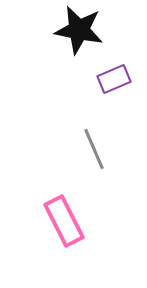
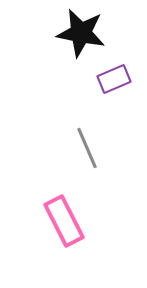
black star: moved 2 px right, 3 px down
gray line: moved 7 px left, 1 px up
